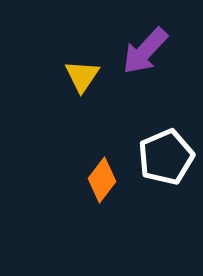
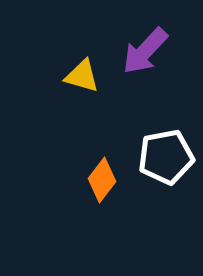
yellow triangle: rotated 48 degrees counterclockwise
white pentagon: rotated 12 degrees clockwise
